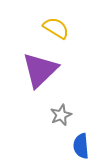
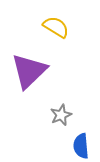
yellow semicircle: moved 1 px up
purple triangle: moved 11 px left, 1 px down
